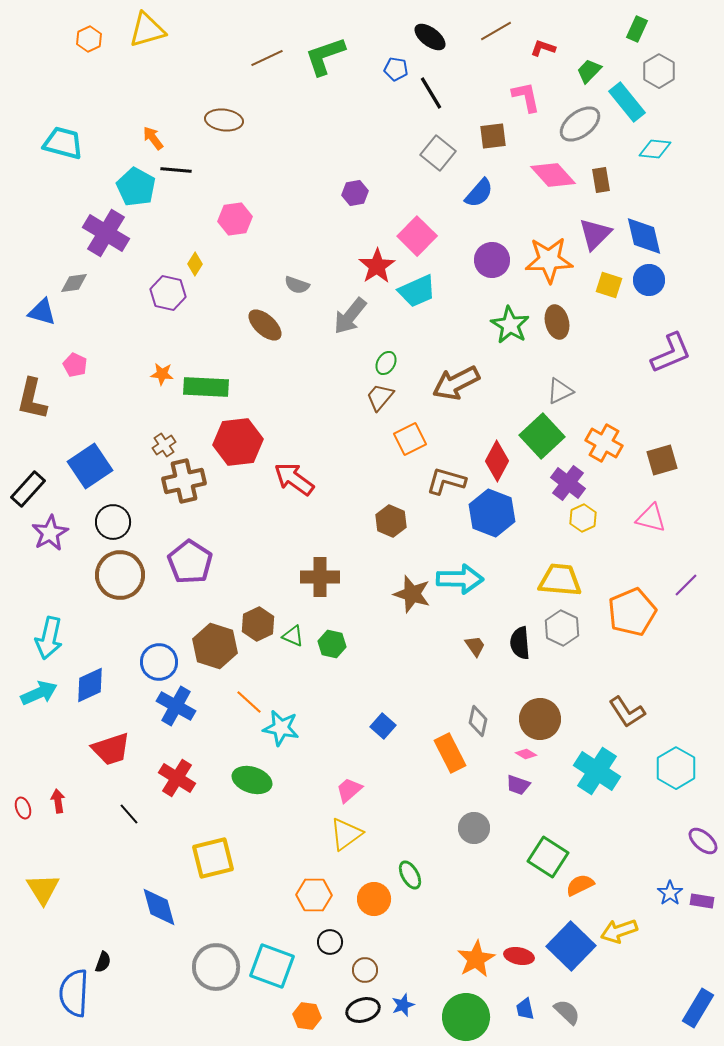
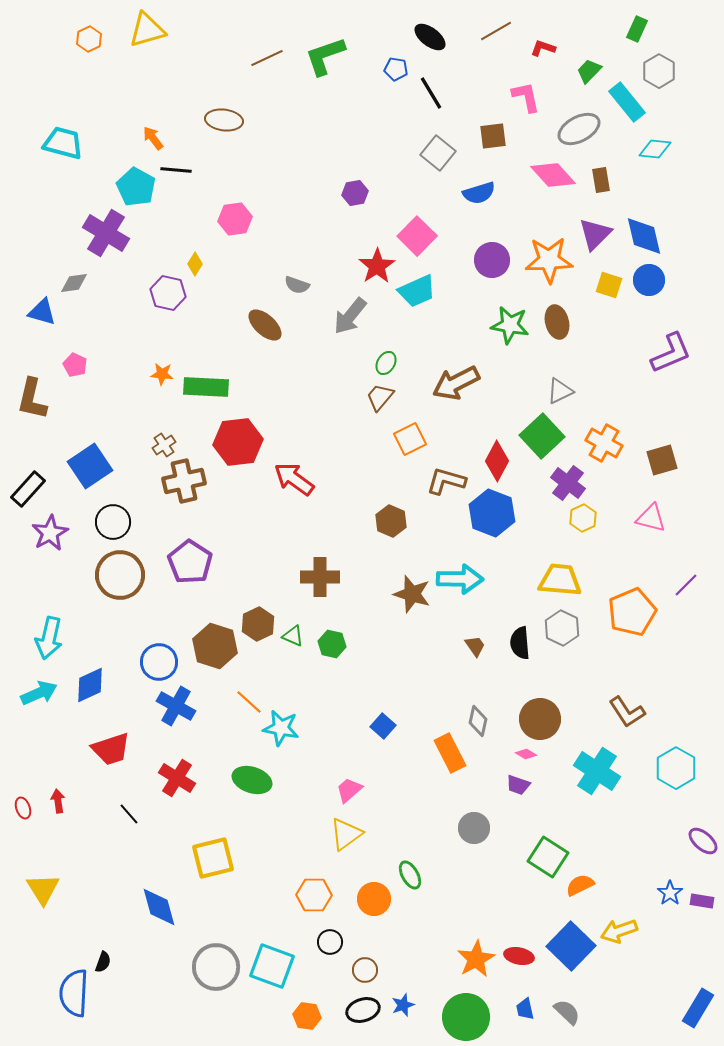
gray ellipse at (580, 124): moved 1 px left, 5 px down; rotated 9 degrees clockwise
blue semicircle at (479, 193): rotated 32 degrees clockwise
green star at (510, 325): rotated 21 degrees counterclockwise
